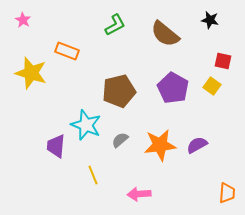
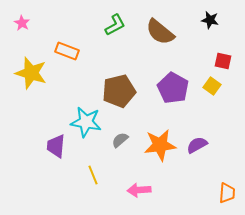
pink star: moved 1 px left, 3 px down
brown semicircle: moved 5 px left, 2 px up
cyan star: moved 3 px up; rotated 12 degrees counterclockwise
pink arrow: moved 4 px up
